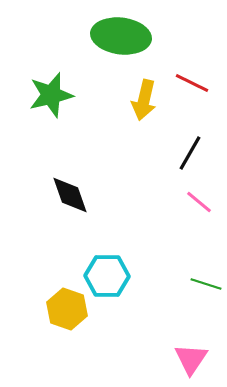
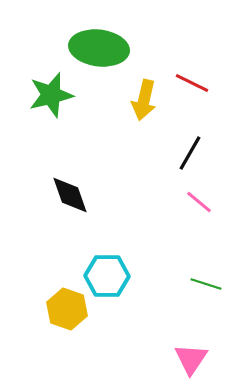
green ellipse: moved 22 px left, 12 px down
